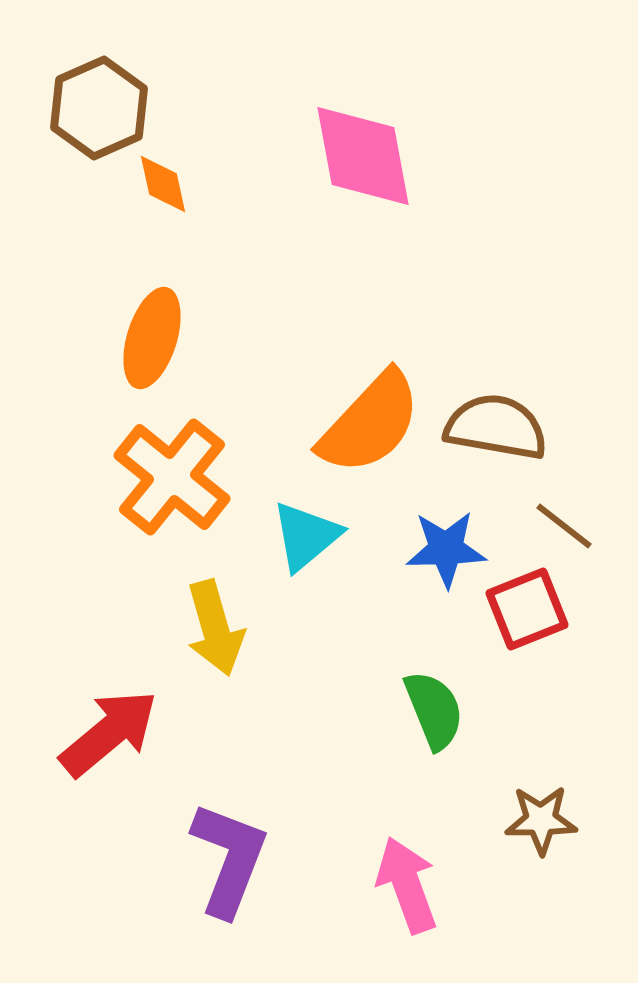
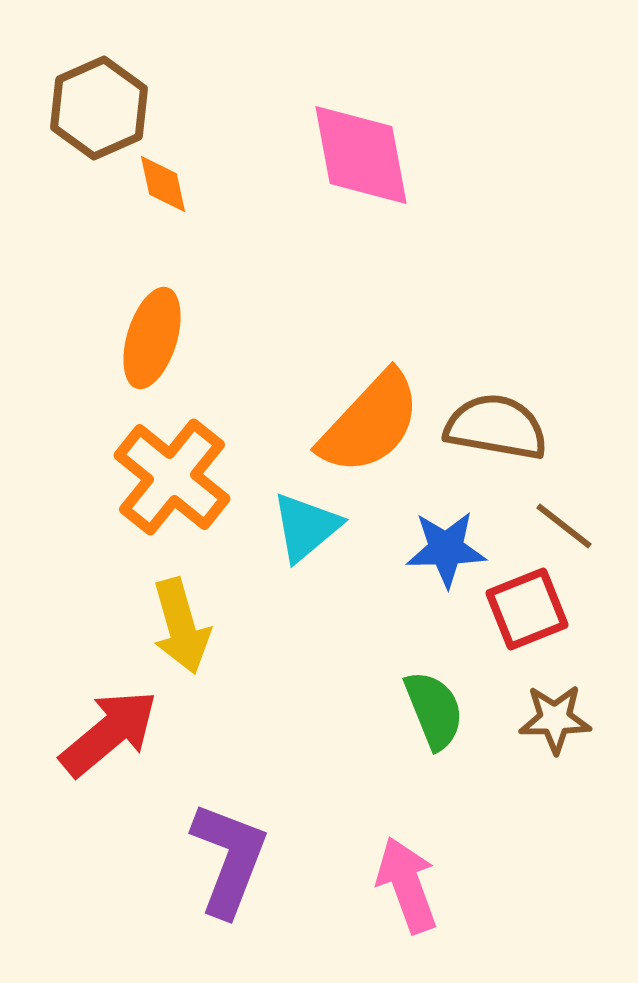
pink diamond: moved 2 px left, 1 px up
cyan triangle: moved 9 px up
yellow arrow: moved 34 px left, 2 px up
brown star: moved 14 px right, 101 px up
